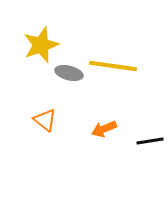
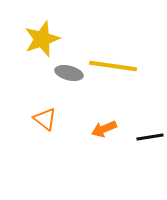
yellow star: moved 1 px right, 6 px up
orange triangle: moved 1 px up
black line: moved 4 px up
